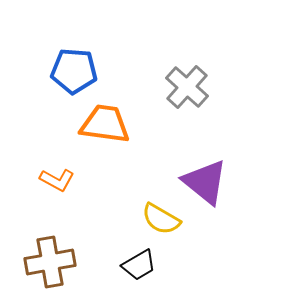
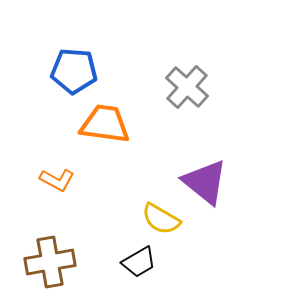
black trapezoid: moved 3 px up
